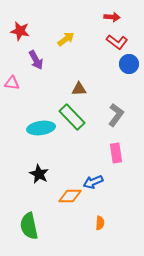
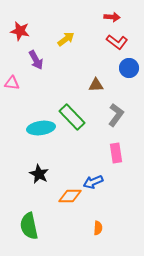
blue circle: moved 4 px down
brown triangle: moved 17 px right, 4 px up
orange semicircle: moved 2 px left, 5 px down
